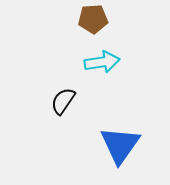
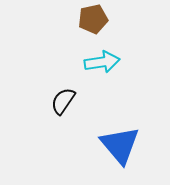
brown pentagon: rotated 8 degrees counterclockwise
blue triangle: rotated 15 degrees counterclockwise
